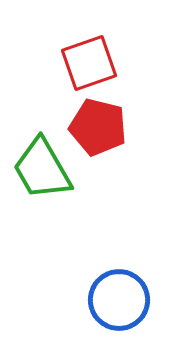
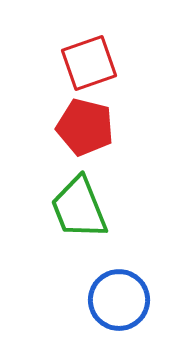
red pentagon: moved 13 px left
green trapezoid: moved 37 px right, 39 px down; rotated 8 degrees clockwise
